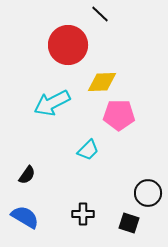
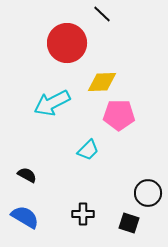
black line: moved 2 px right
red circle: moved 1 px left, 2 px up
black semicircle: rotated 96 degrees counterclockwise
